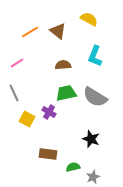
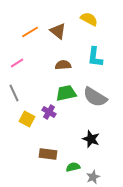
cyan L-shape: moved 1 px down; rotated 15 degrees counterclockwise
